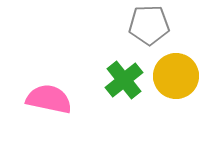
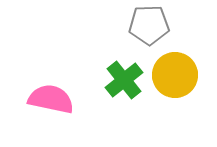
yellow circle: moved 1 px left, 1 px up
pink semicircle: moved 2 px right
